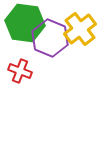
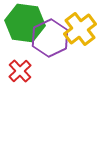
purple hexagon: rotated 12 degrees clockwise
red cross: rotated 25 degrees clockwise
